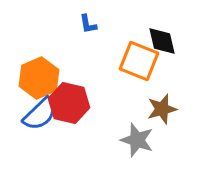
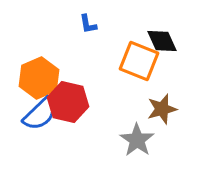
black diamond: rotated 12 degrees counterclockwise
red hexagon: moved 1 px left, 1 px up
gray star: rotated 16 degrees clockwise
